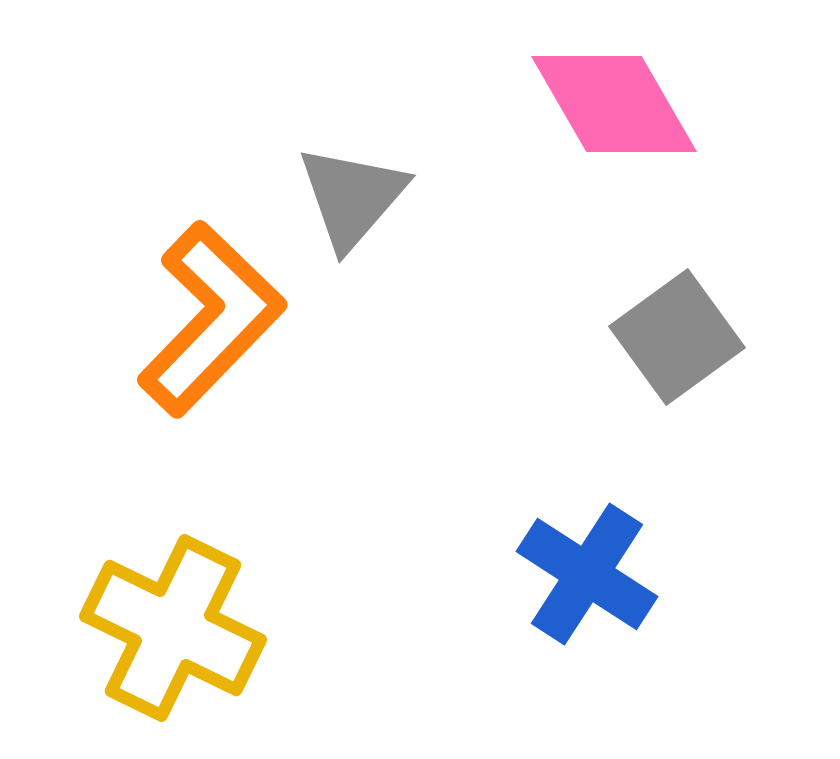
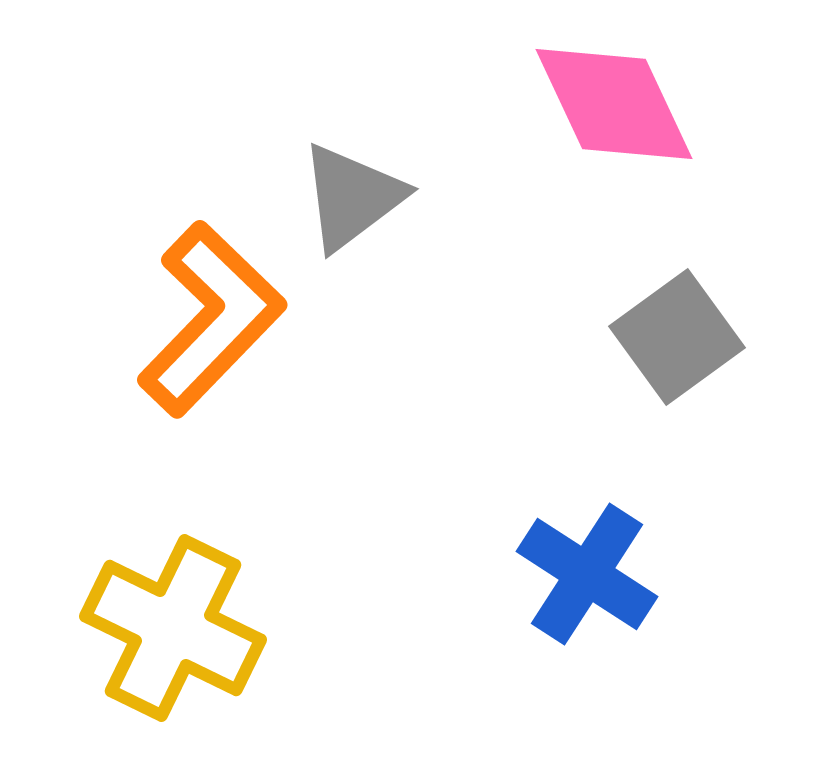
pink diamond: rotated 5 degrees clockwise
gray triangle: rotated 12 degrees clockwise
